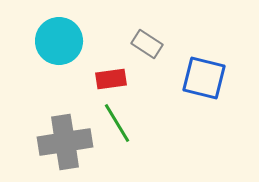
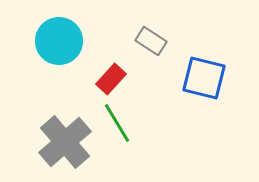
gray rectangle: moved 4 px right, 3 px up
red rectangle: rotated 40 degrees counterclockwise
gray cross: rotated 32 degrees counterclockwise
